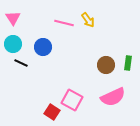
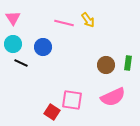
pink square: rotated 20 degrees counterclockwise
